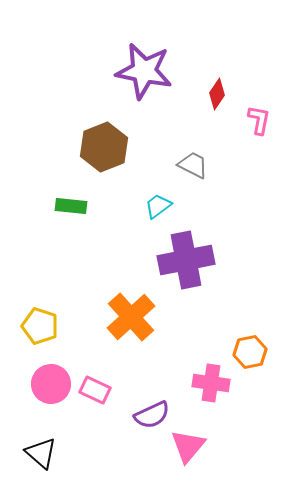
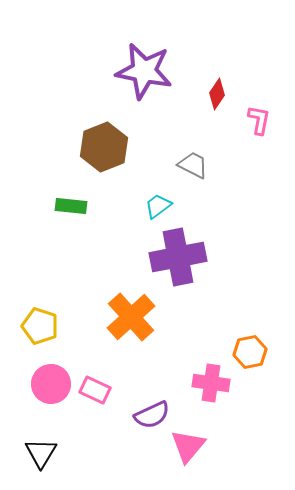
purple cross: moved 8 px left, 3 px up
black triangle: rotated 20 degrees clockwise
